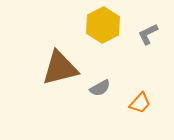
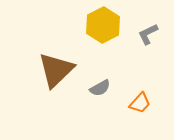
brown triangle: moved 4 px left, 2 px down; rotated 30 degrees counterclockwise
